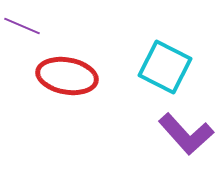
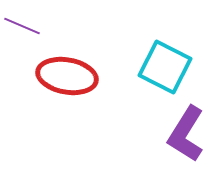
purple L-shape: rotated 74 degrees clockwise
